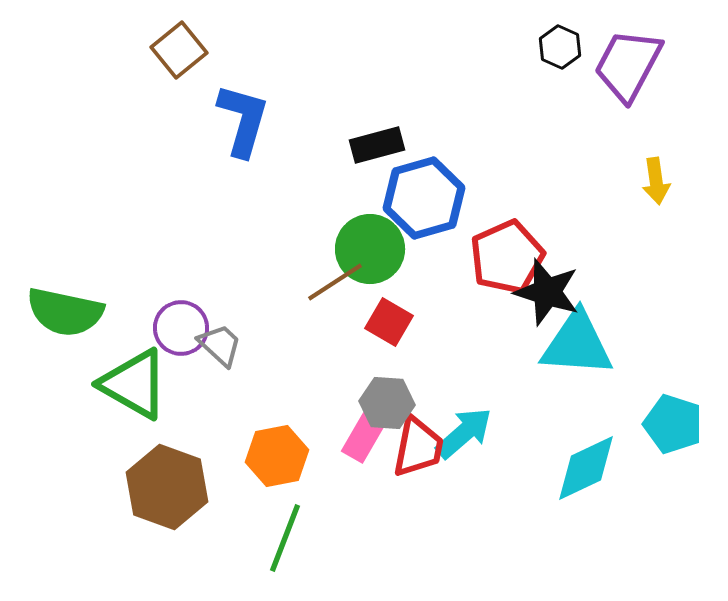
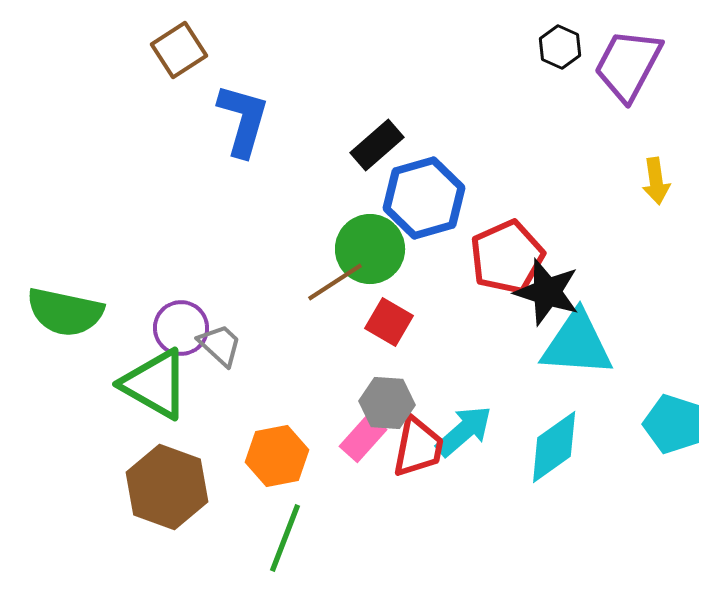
brown square: rotated 6 degrees clockwise
black rectangle: rotated 26 degrees counterclockwise
green triangle: moved 21 px right
cyan arrow: moved 2 px up
pink rectangle: rotated 12 degrees clockwise
cyan diamond: moved 32 px left, 21 px up; rotated 10 degrees counterclockwise
